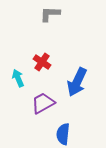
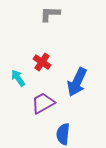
cyan arrow: rotated 12 degrees counterclockwise
